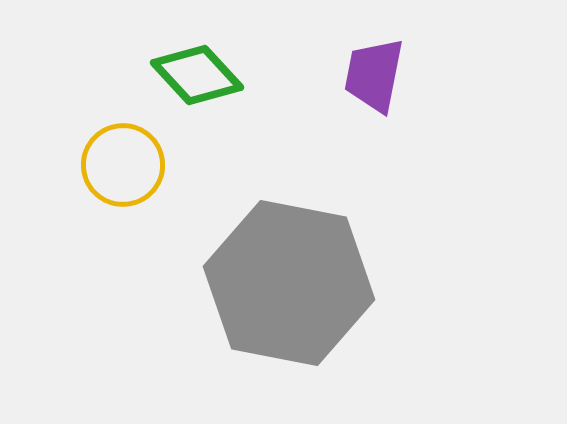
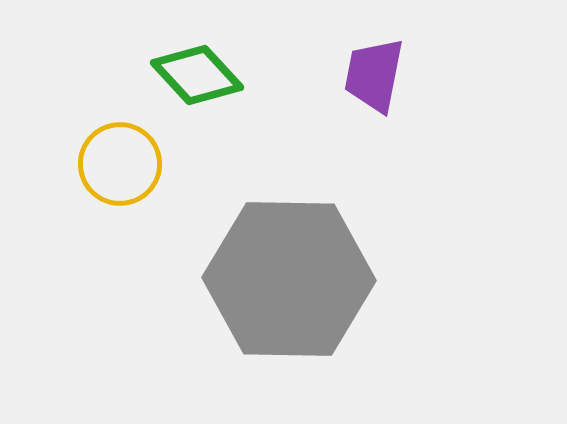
yellow circle: moved 3 px left, 1 px up
gray hexagon: moved 4 px up; rotated 10 degrees counterclockwise
